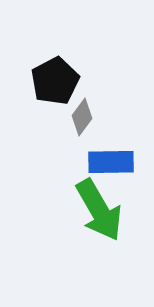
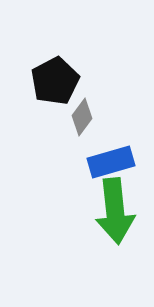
blue rectangle: rotated 15 degrees counterclockwise
green arrow: moved 16 px right, 1 px down; rotated 24 degrees clockwise
